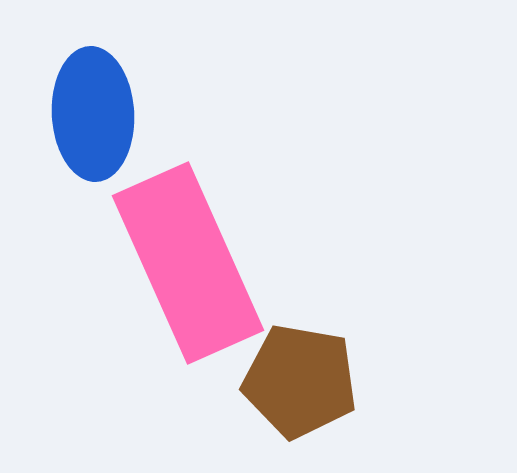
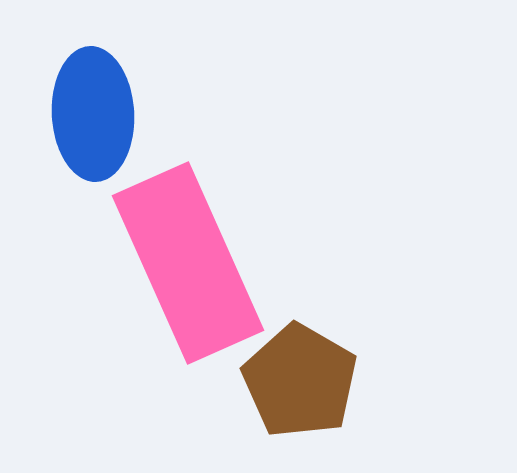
brown pentagon: rotated 20 degrees clockwise
